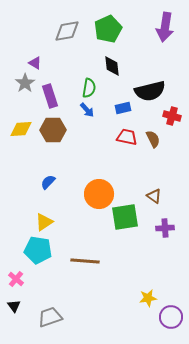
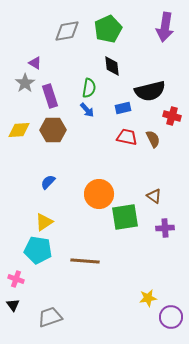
yellow diamond: moved 2 px left, 1 px down
pink cross: rotated 21 degrees counterclockwise
black triangle: moved 1 px left, 1 px up
